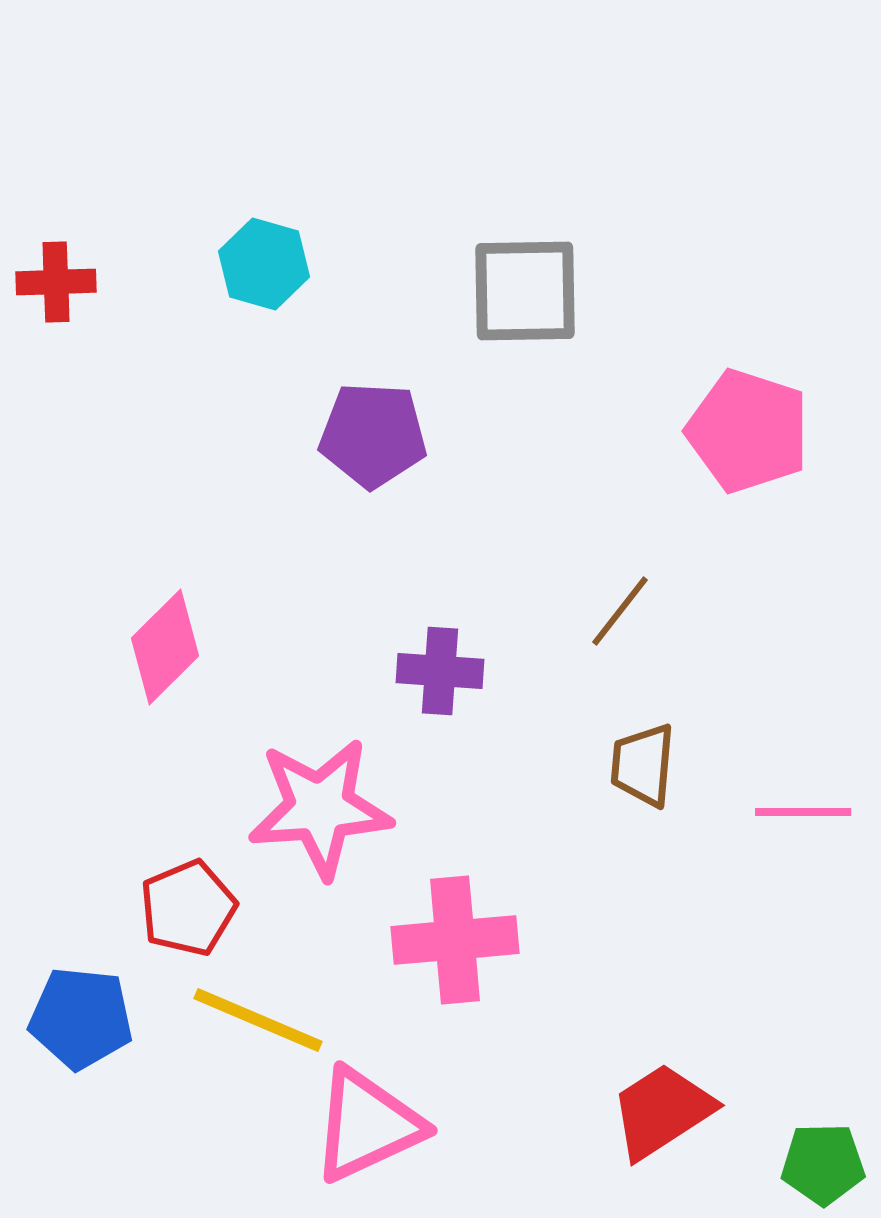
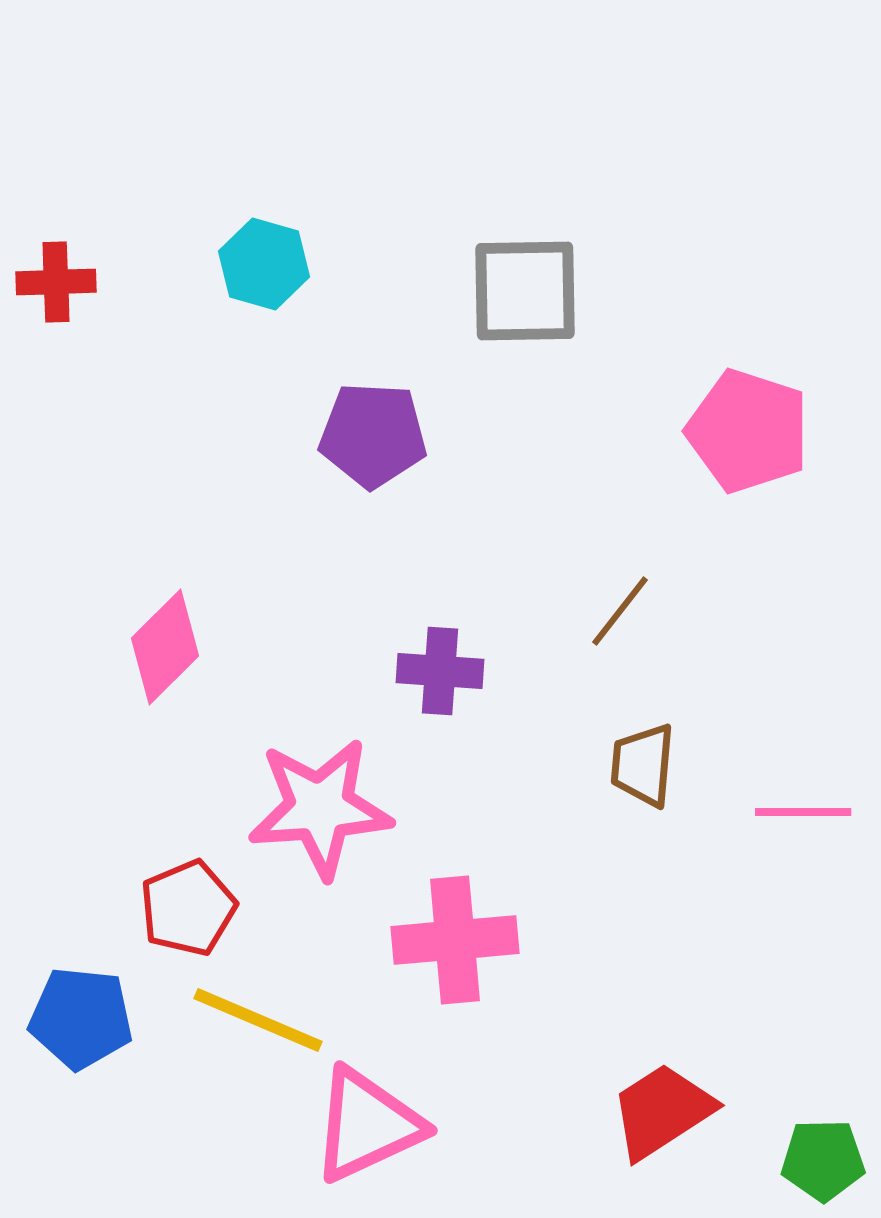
green pentagon: moved 4 px up
